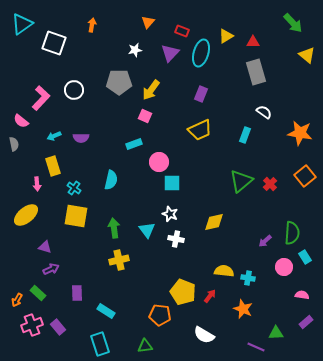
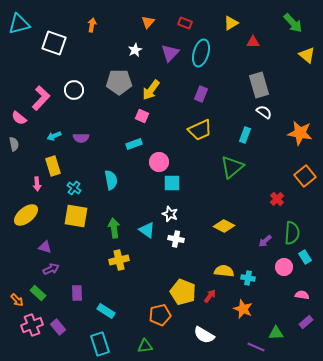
cyan triangle at (22, 24): moved 3 px left; rotated 20 degrees clockwise
red rectangle at (182, 31): moved 3 px right, 8 px up
yellow triangle at (226, 36): moved 5 px right, 13 px up
white star at (135, 50): rotated 16 degrees counterclockwise
gray rectangle at (256, 72): moved 3 px right, 13 px down
pink square at (145, 116): moved 3 px left
pink semicircle at (21, 121): moved 2 px left, 3 px up
cyan semicircle at (111, 180): rotated 24 degrees counterclockwise
green triangle at (241, 181): moved 9 px left, 14 px up
red cross at (270, 184): moved 7 px right, 15 px down
yellow diamond at (214, 222): moved 10 px right, 4 px down; rotated 40 degrees clockwise
cyan triangle at (147, 230): rotated 18 degrees counterclockwise
orange arrow at (17, 300): rotated 72 degrees counterclockwise
orange pentagon at (160, 315): rotated 20 degrees counterclockwise
